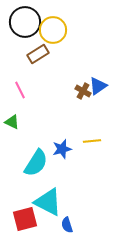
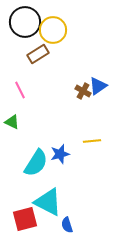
blue star: moved 2 px left, 5 px down
